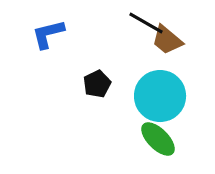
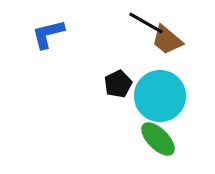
black pentagon: moved 21 px right
